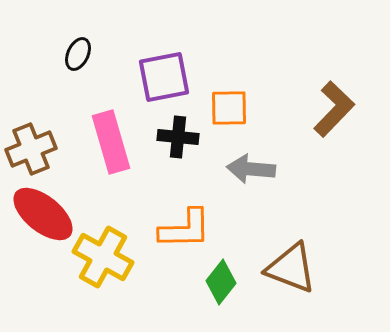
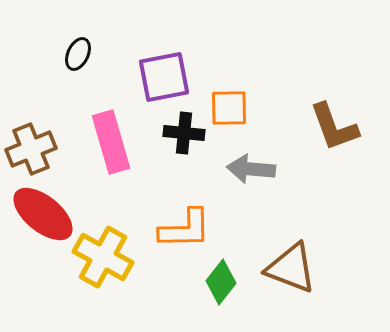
brown L-shape: moved 18 px down; rotated 116 degrees clockwise
black cross: moved 6 px right, 4 px up
